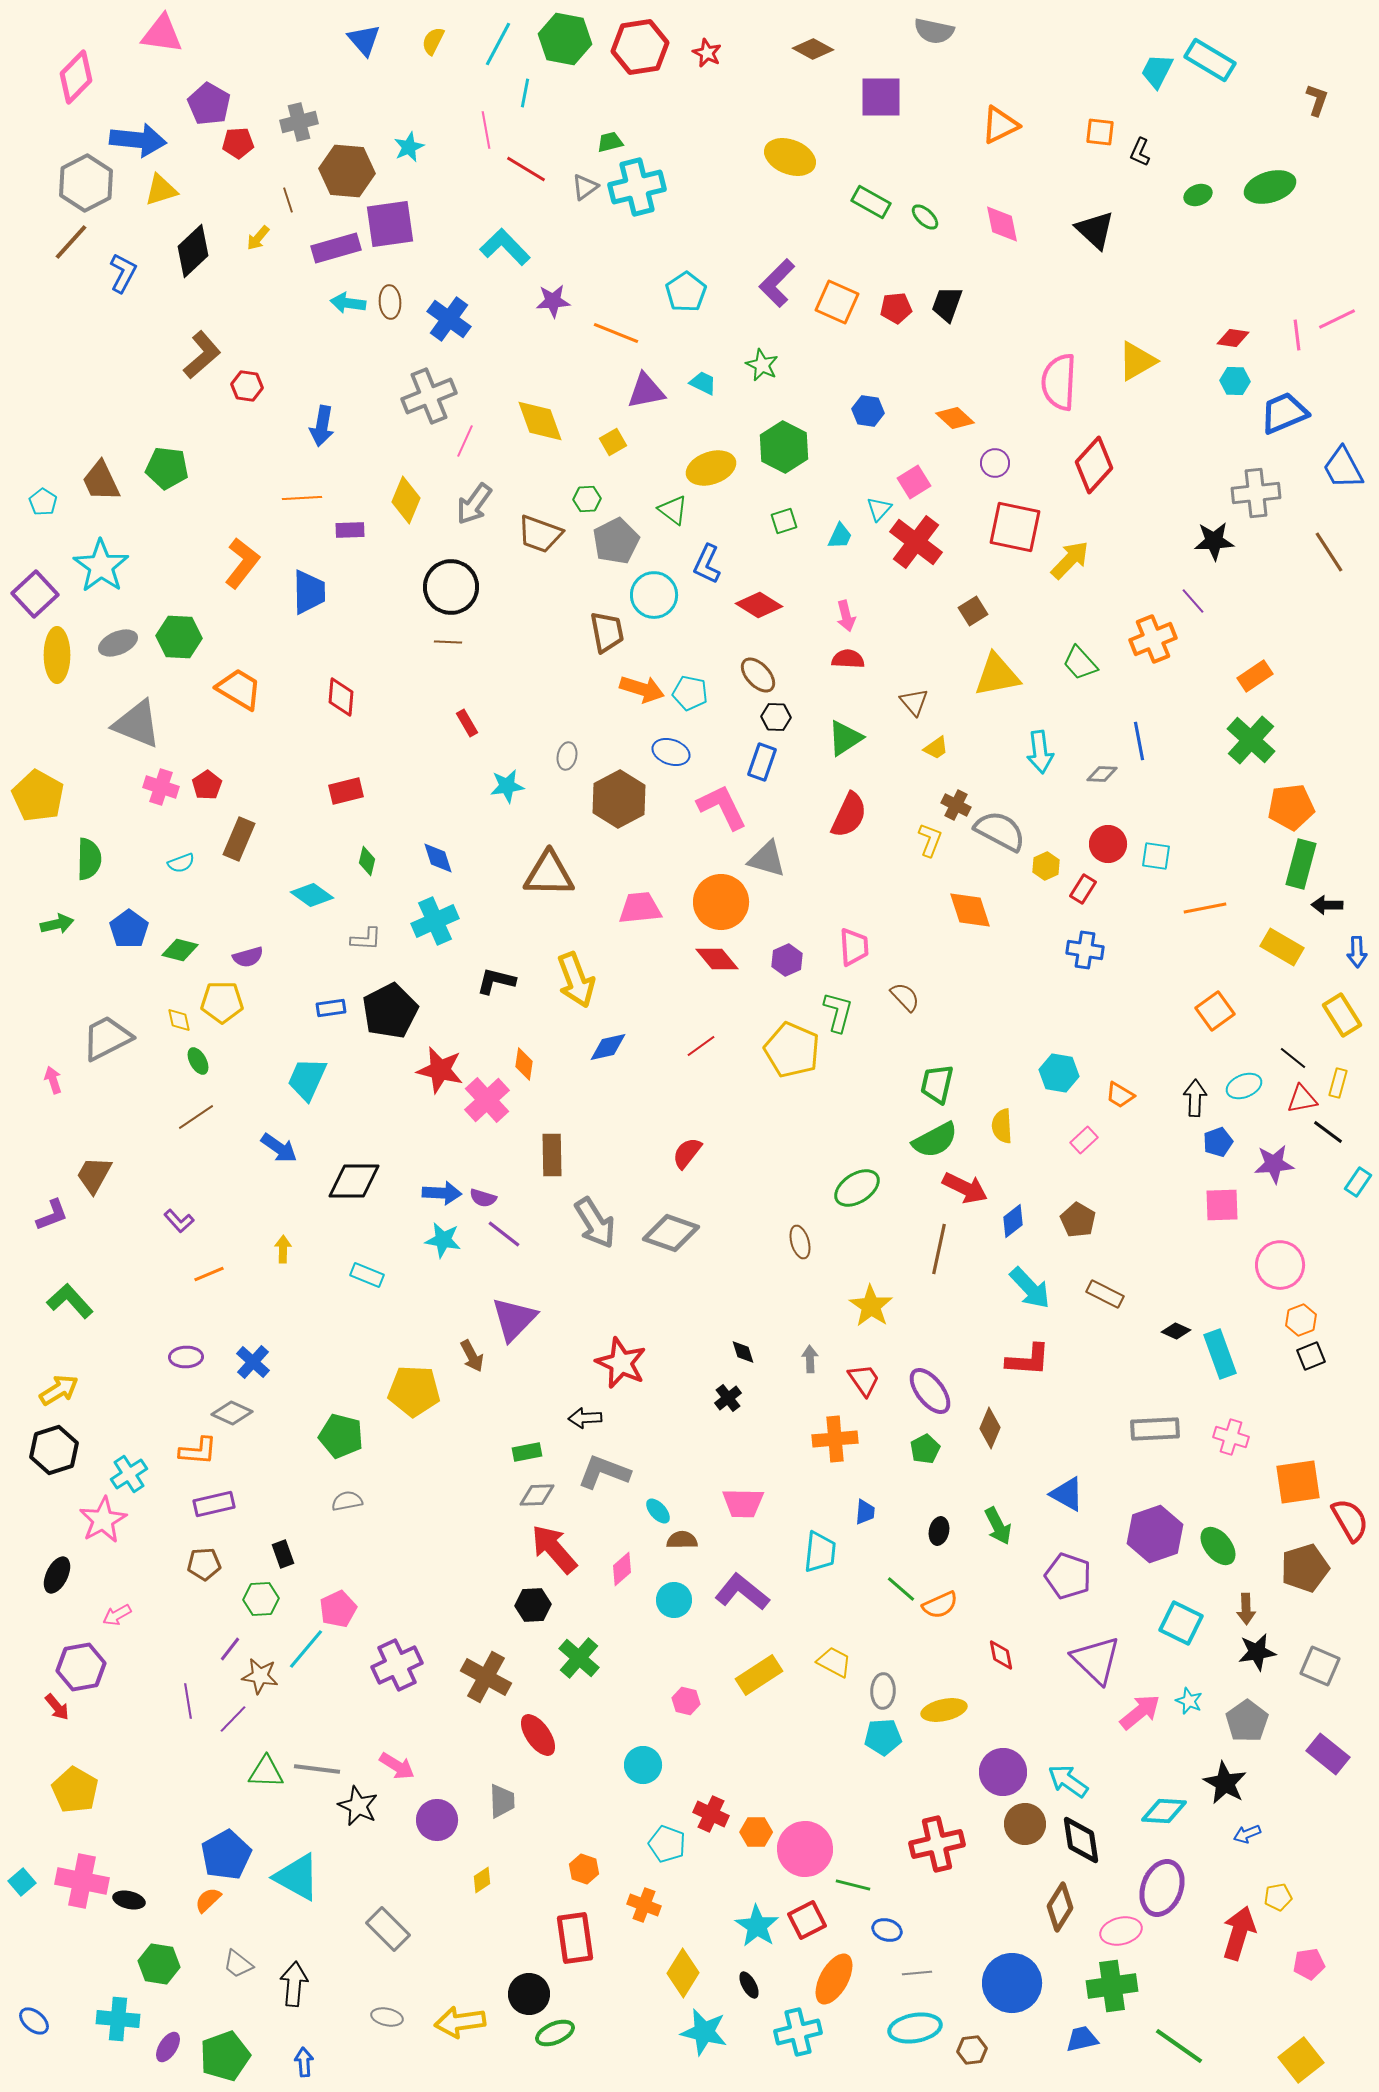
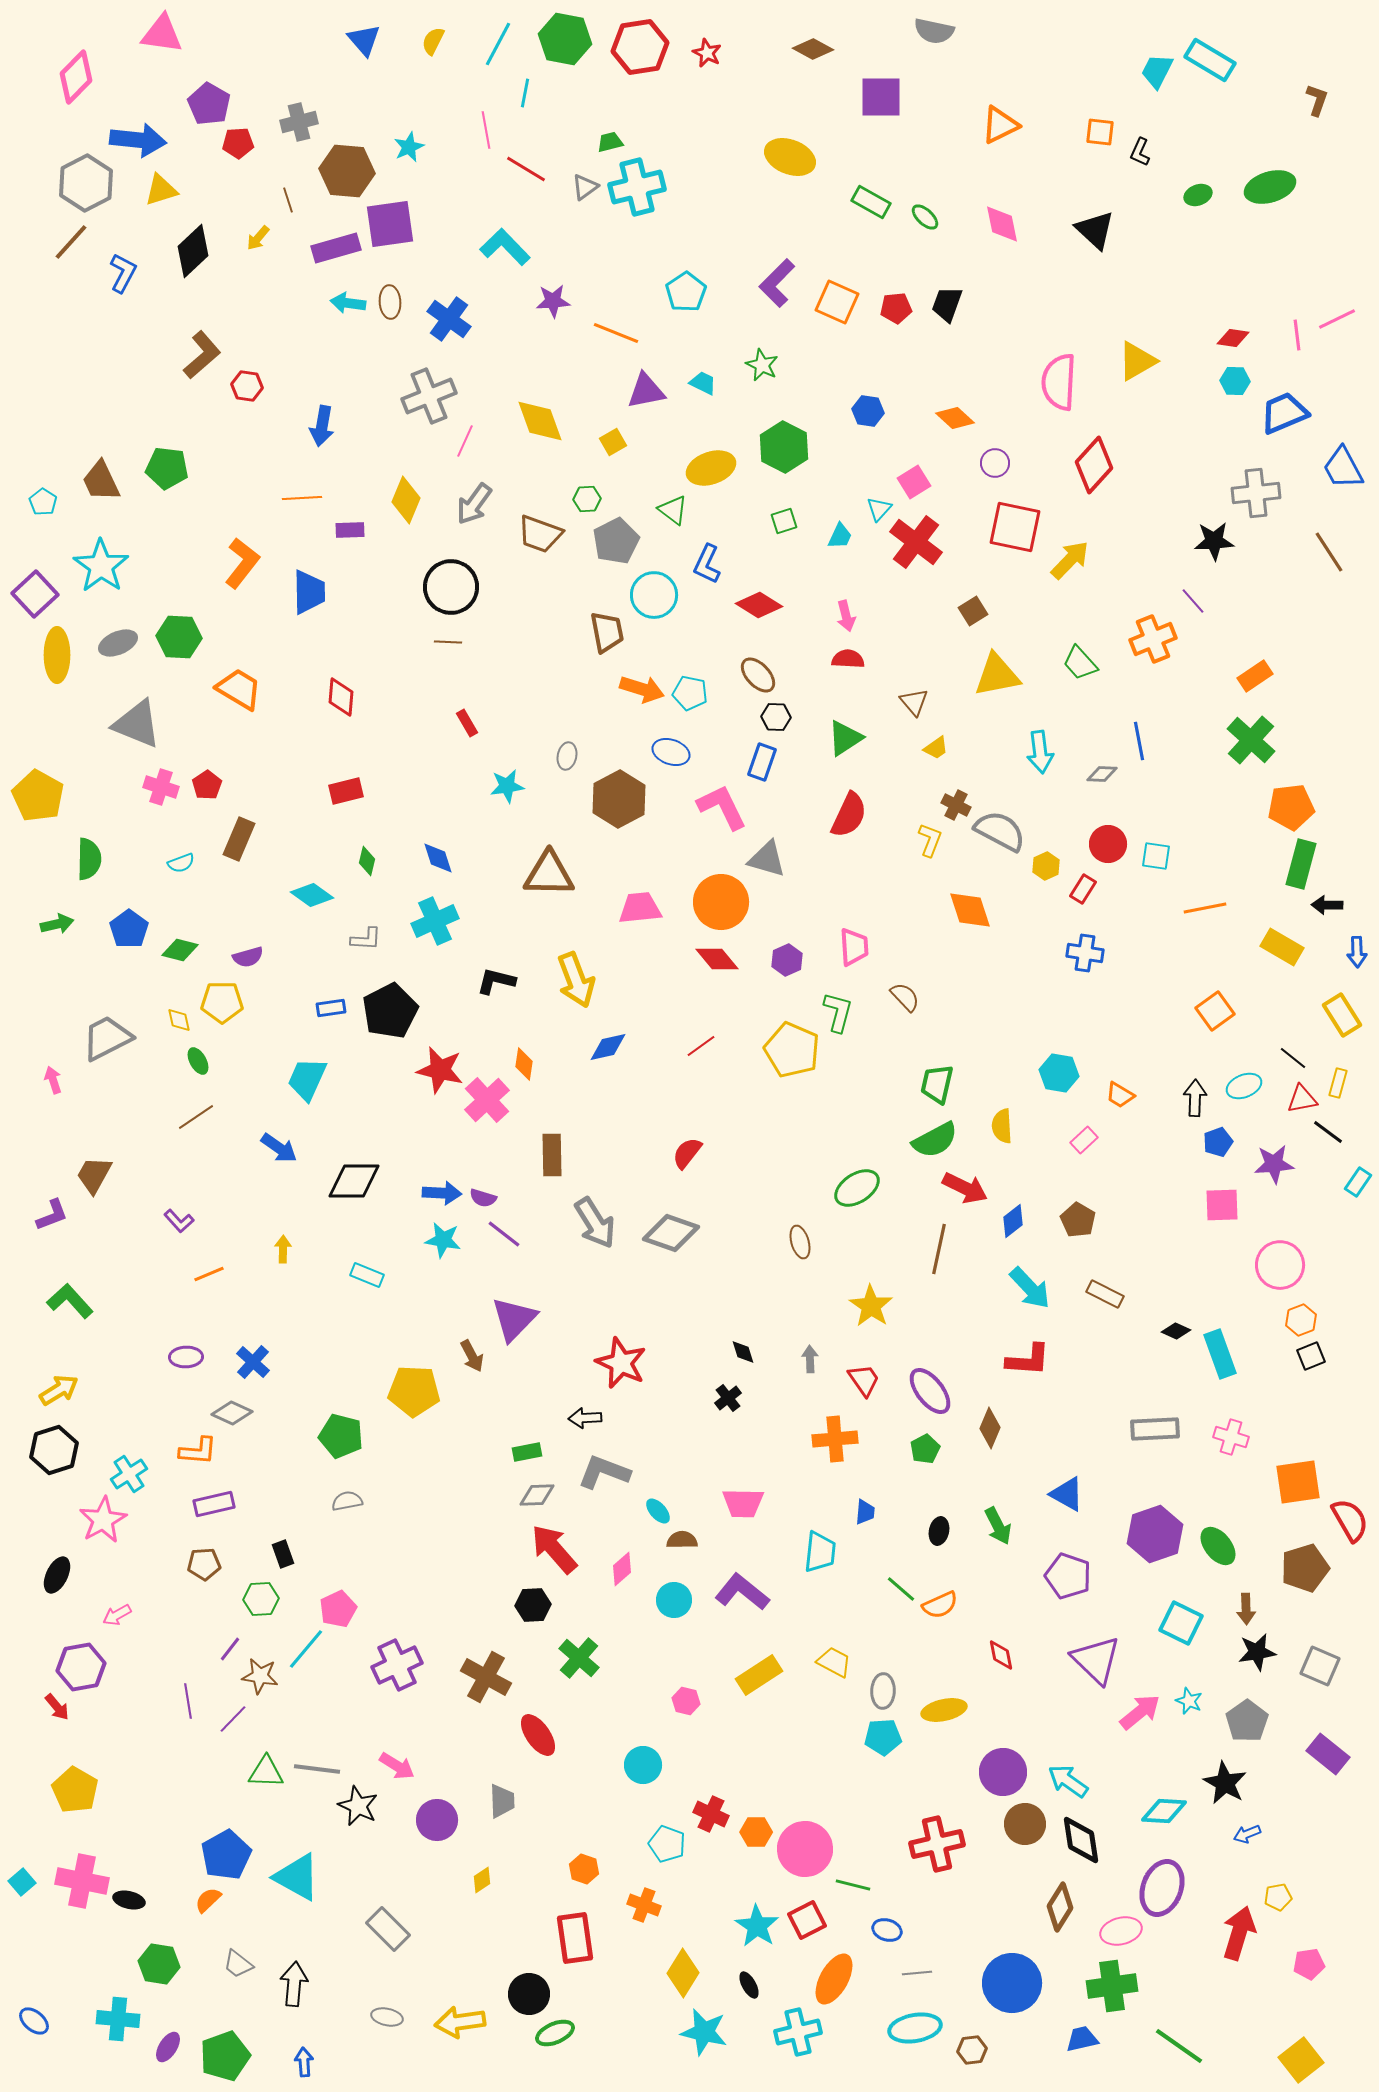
blue cross at (1085, 950): moved 3 px down
